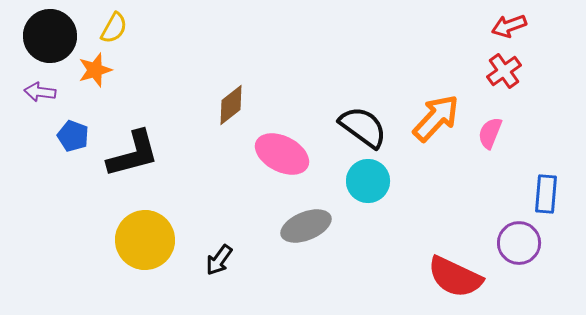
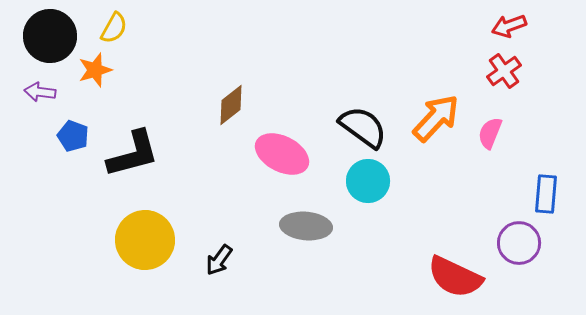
gray ellipse: rotated 27 degrees clockwise
